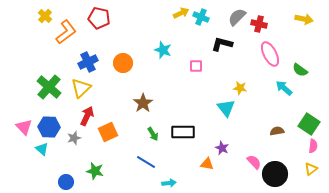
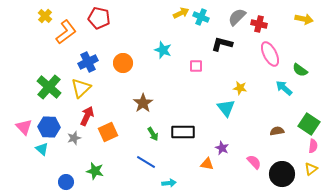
black circle at (275, 174): moved 7 px right
